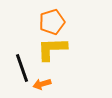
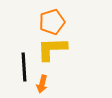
black line: moved 2 px right, 1 px up; rotated 16 degrees clockwise
orange arrow: rotated 60 degrees counterclockwise
